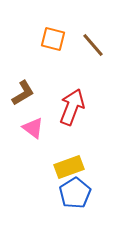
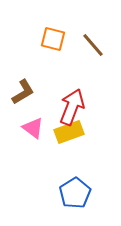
brown L-shape: moved 1 px up
yellow rectangle: moved 35 px up
